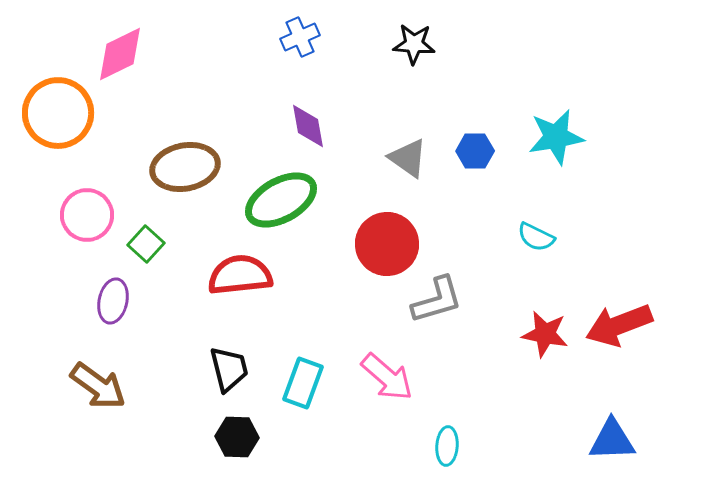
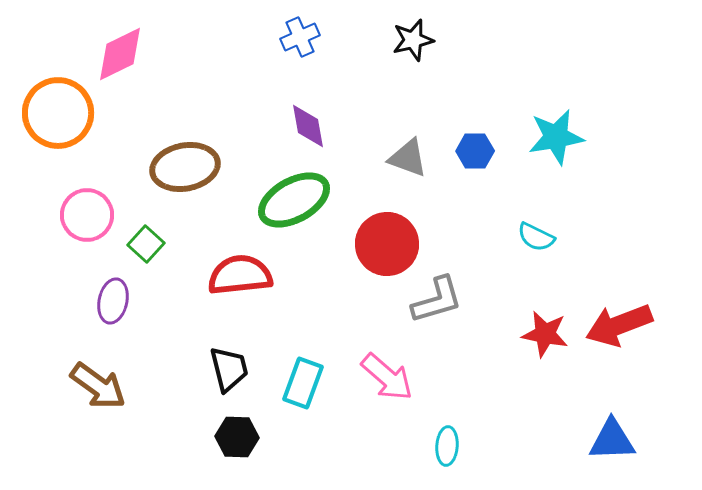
black star: moved 1 px left, 4 px up; rotated 18 degrees counterclockwise
gray triangle: rotated 15 degrees counterclockwise
green ellipse: moved 13 px right
